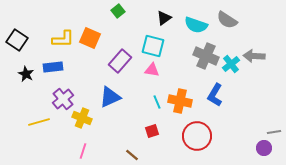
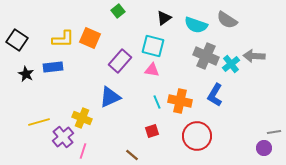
purple cross: moved 38 px down
